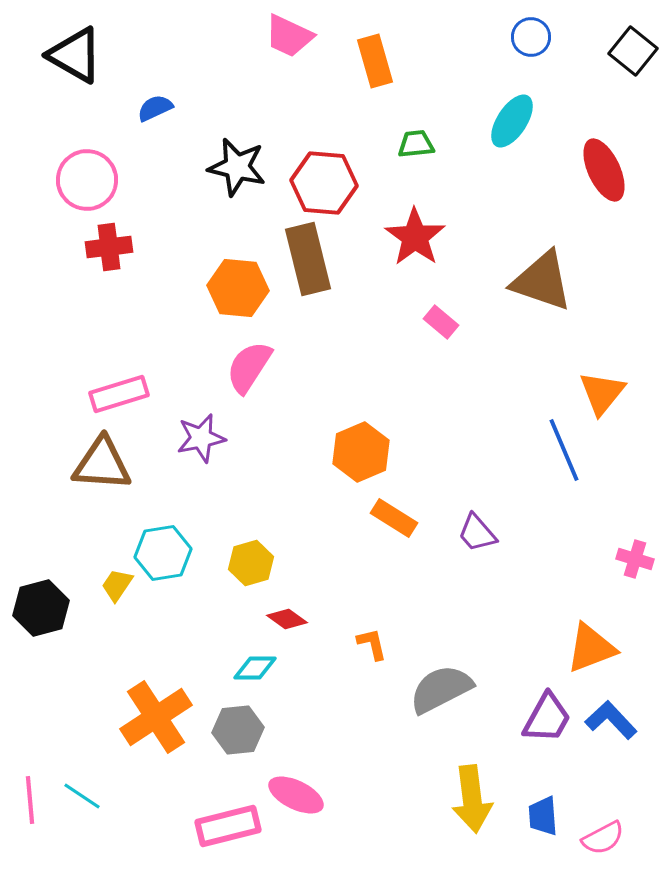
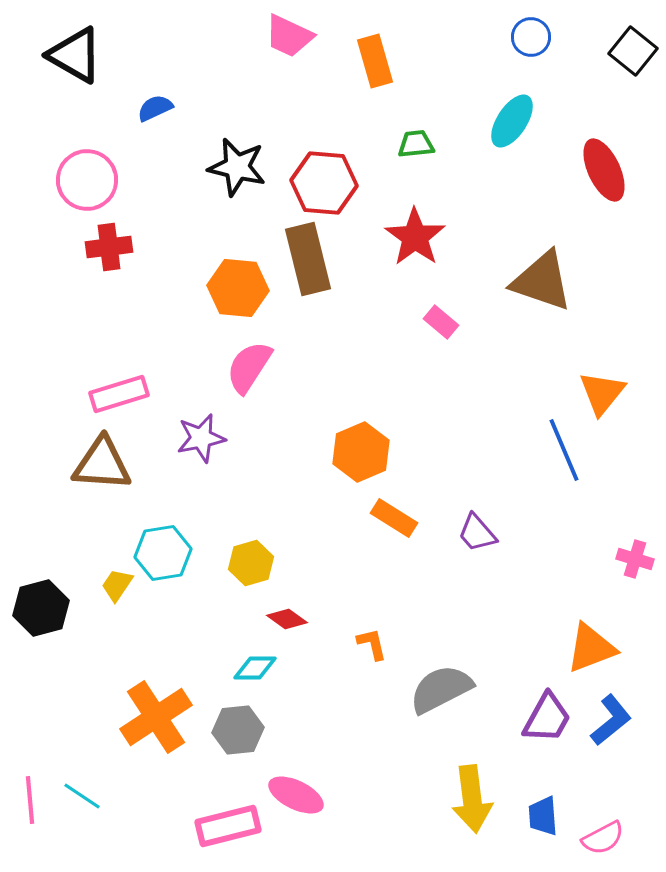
blue L-shape at (611, 720): rotated 94 degrees clockwise
